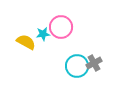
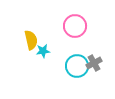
pink circle: moved 14 px right, 1 px up
cyan star: moved 17 px down
yellow semicircle: moved 5 px right, 2 px up; rotated 48 degrees clockwise
